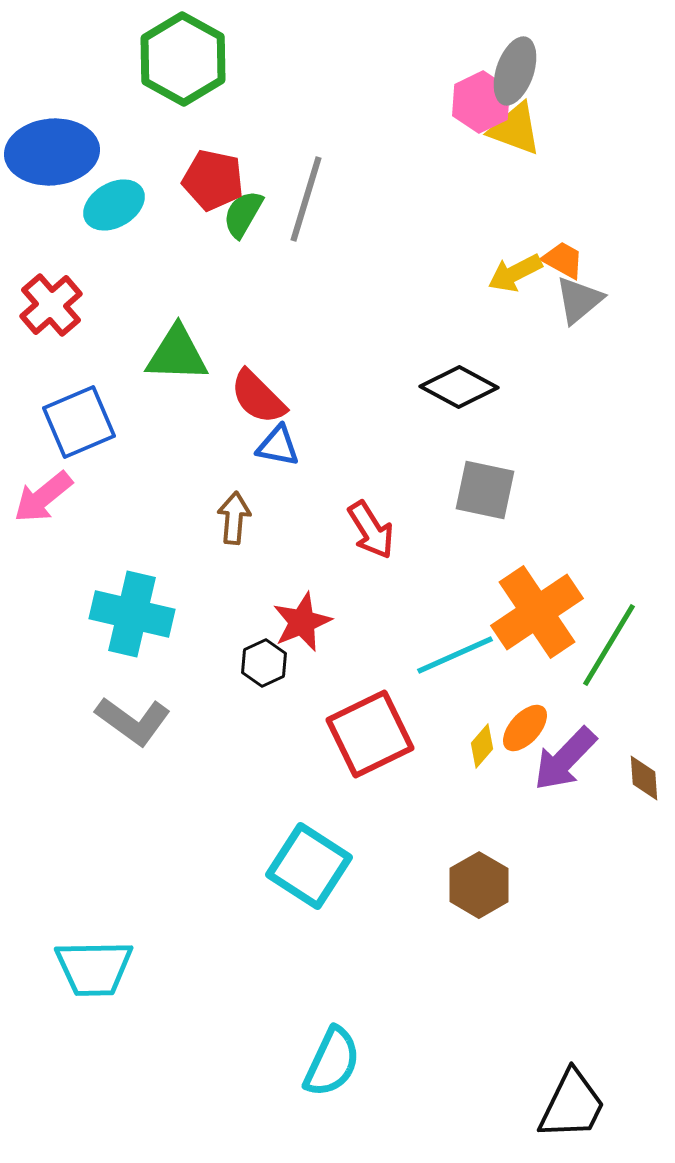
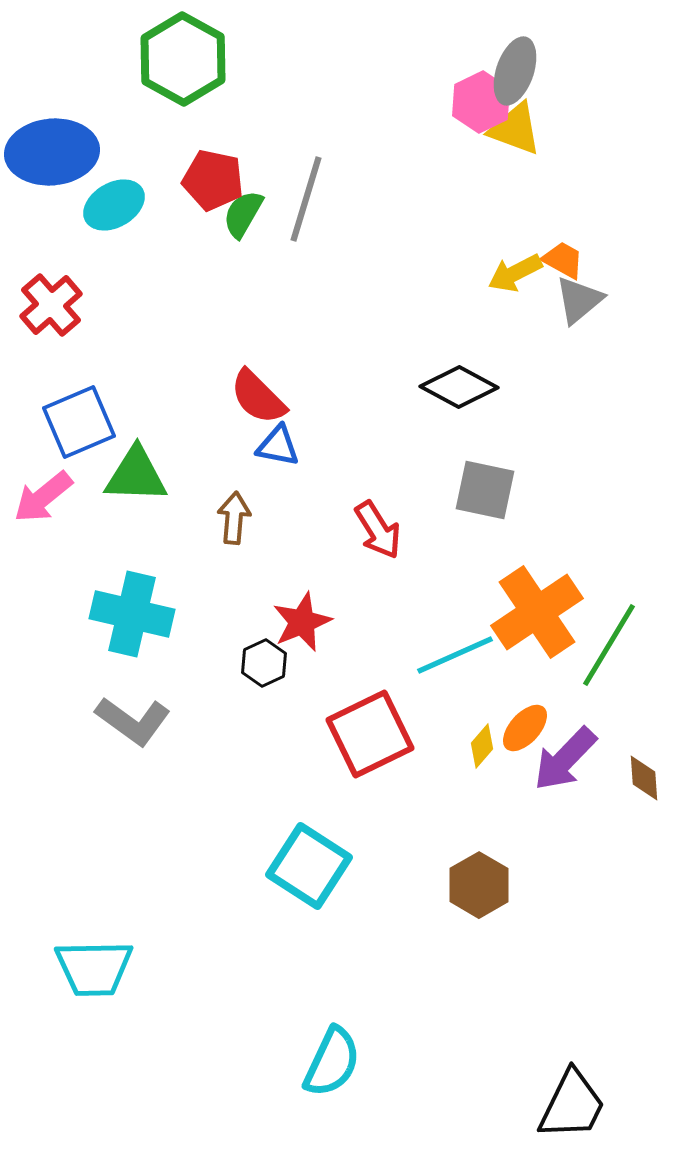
green triangle: moved 41 px left, 121 px down
red arrow: moved 7 px right
